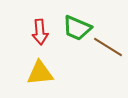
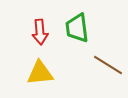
green trapezoid: rotated 60 degrees clockwise
brown line: moved 18 px down
